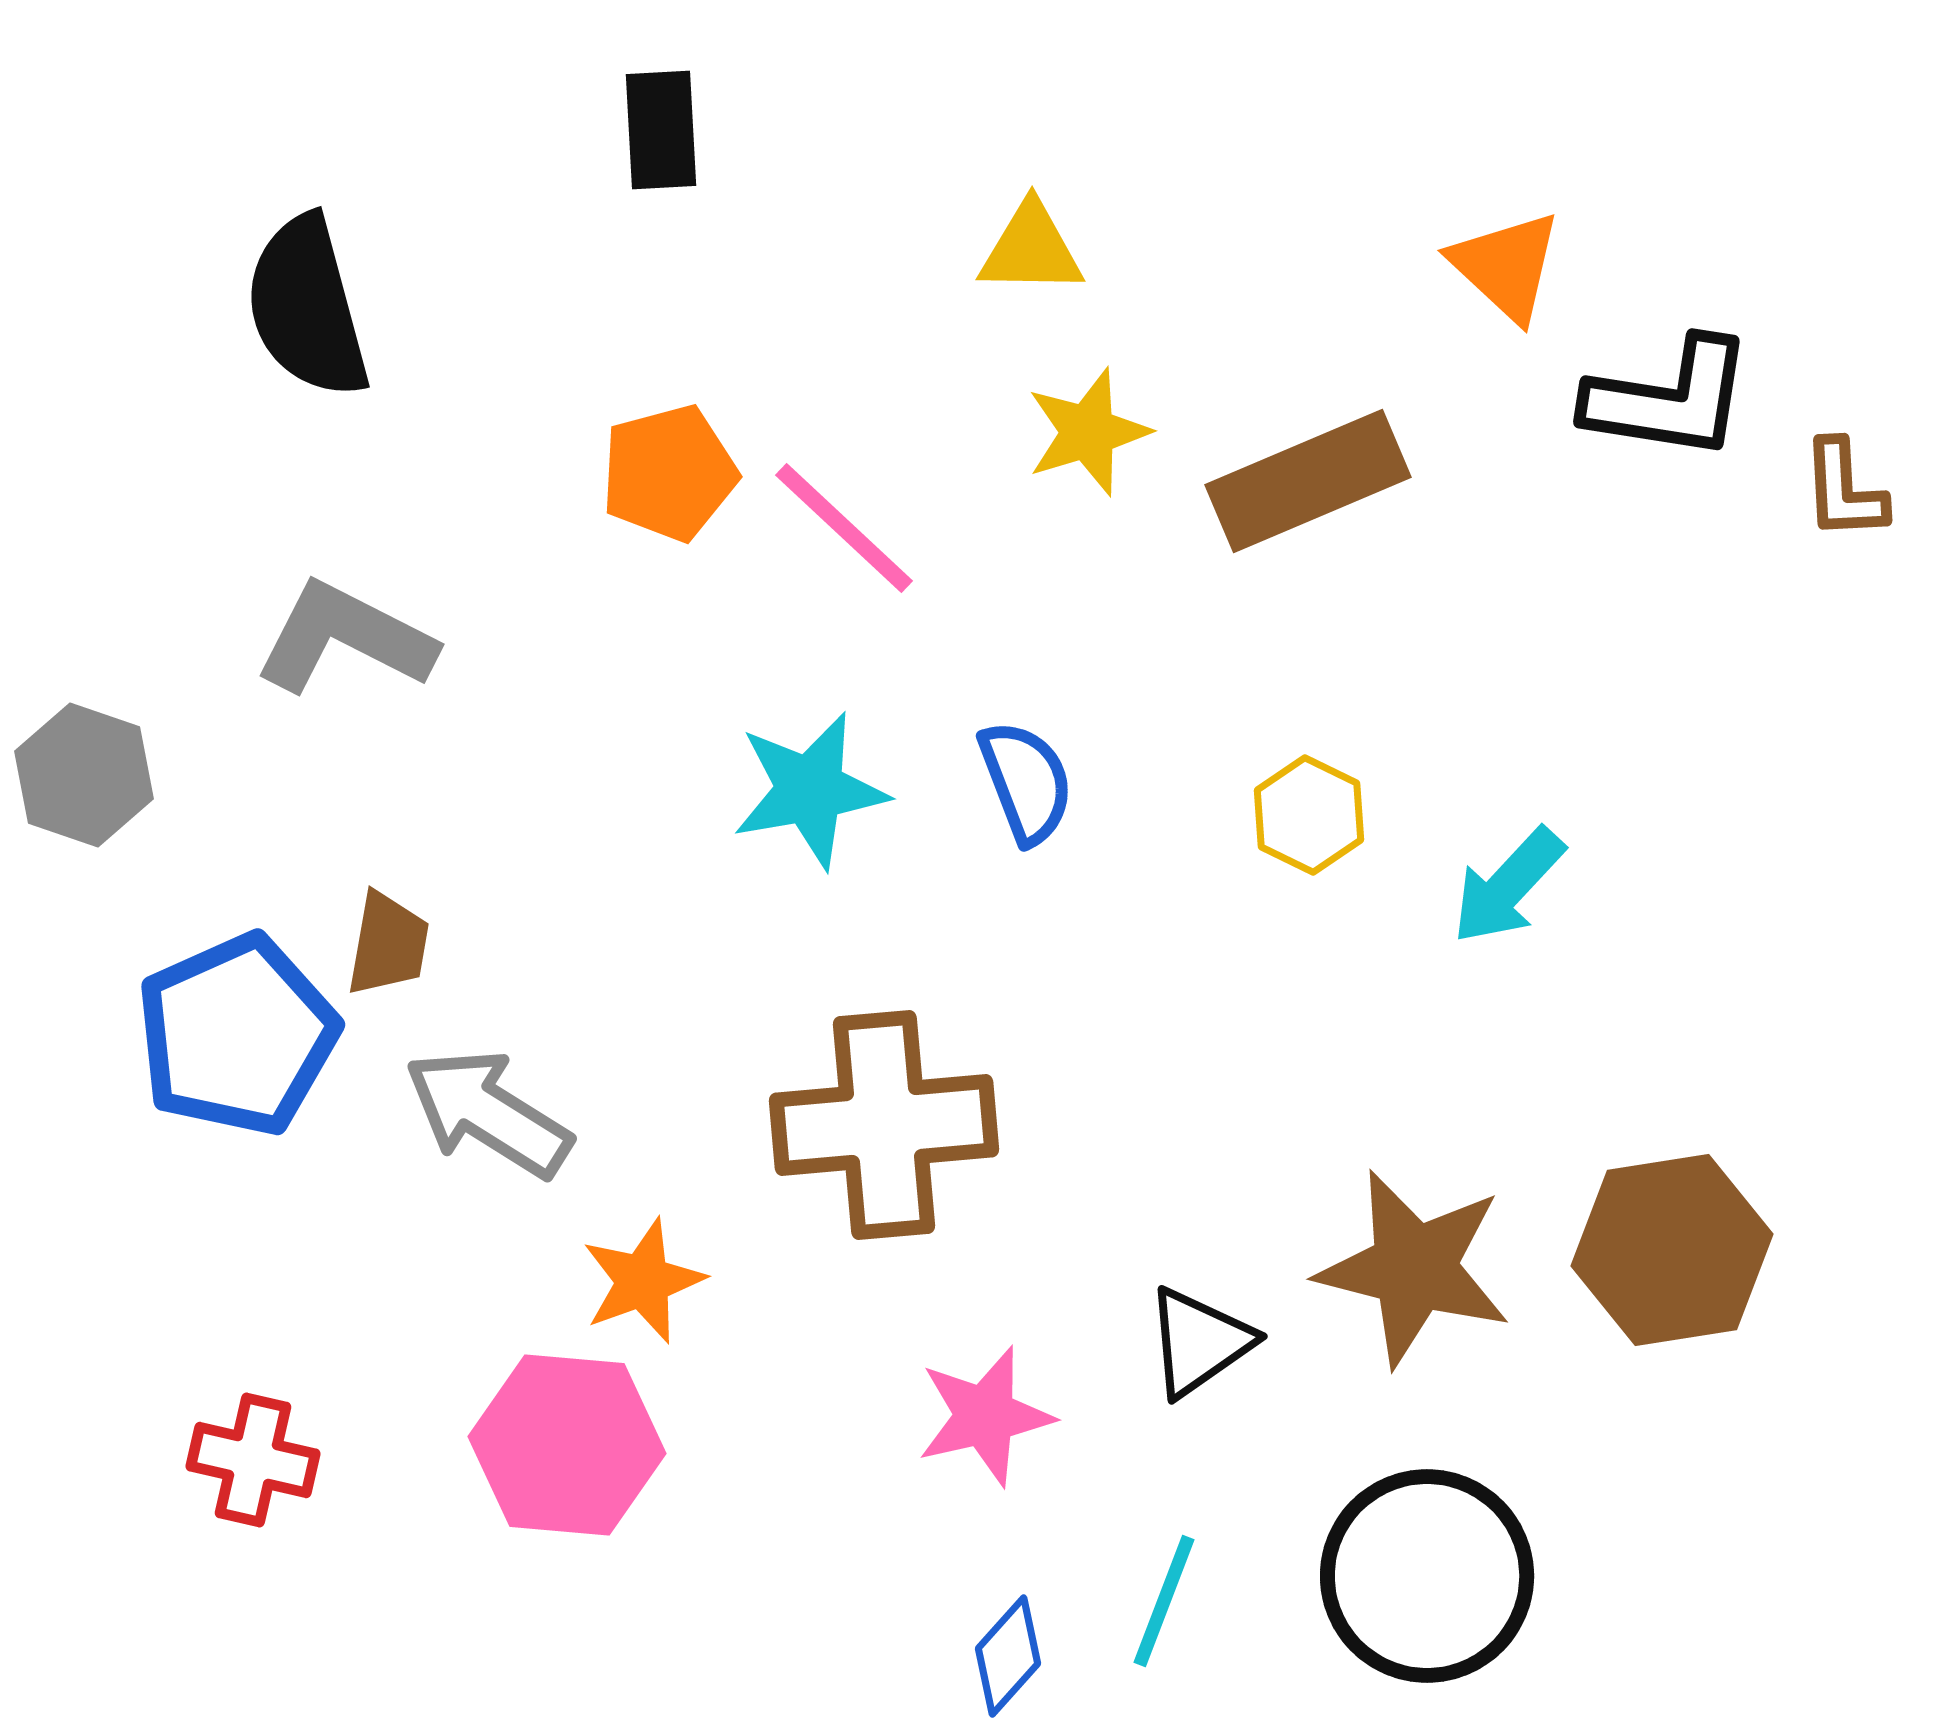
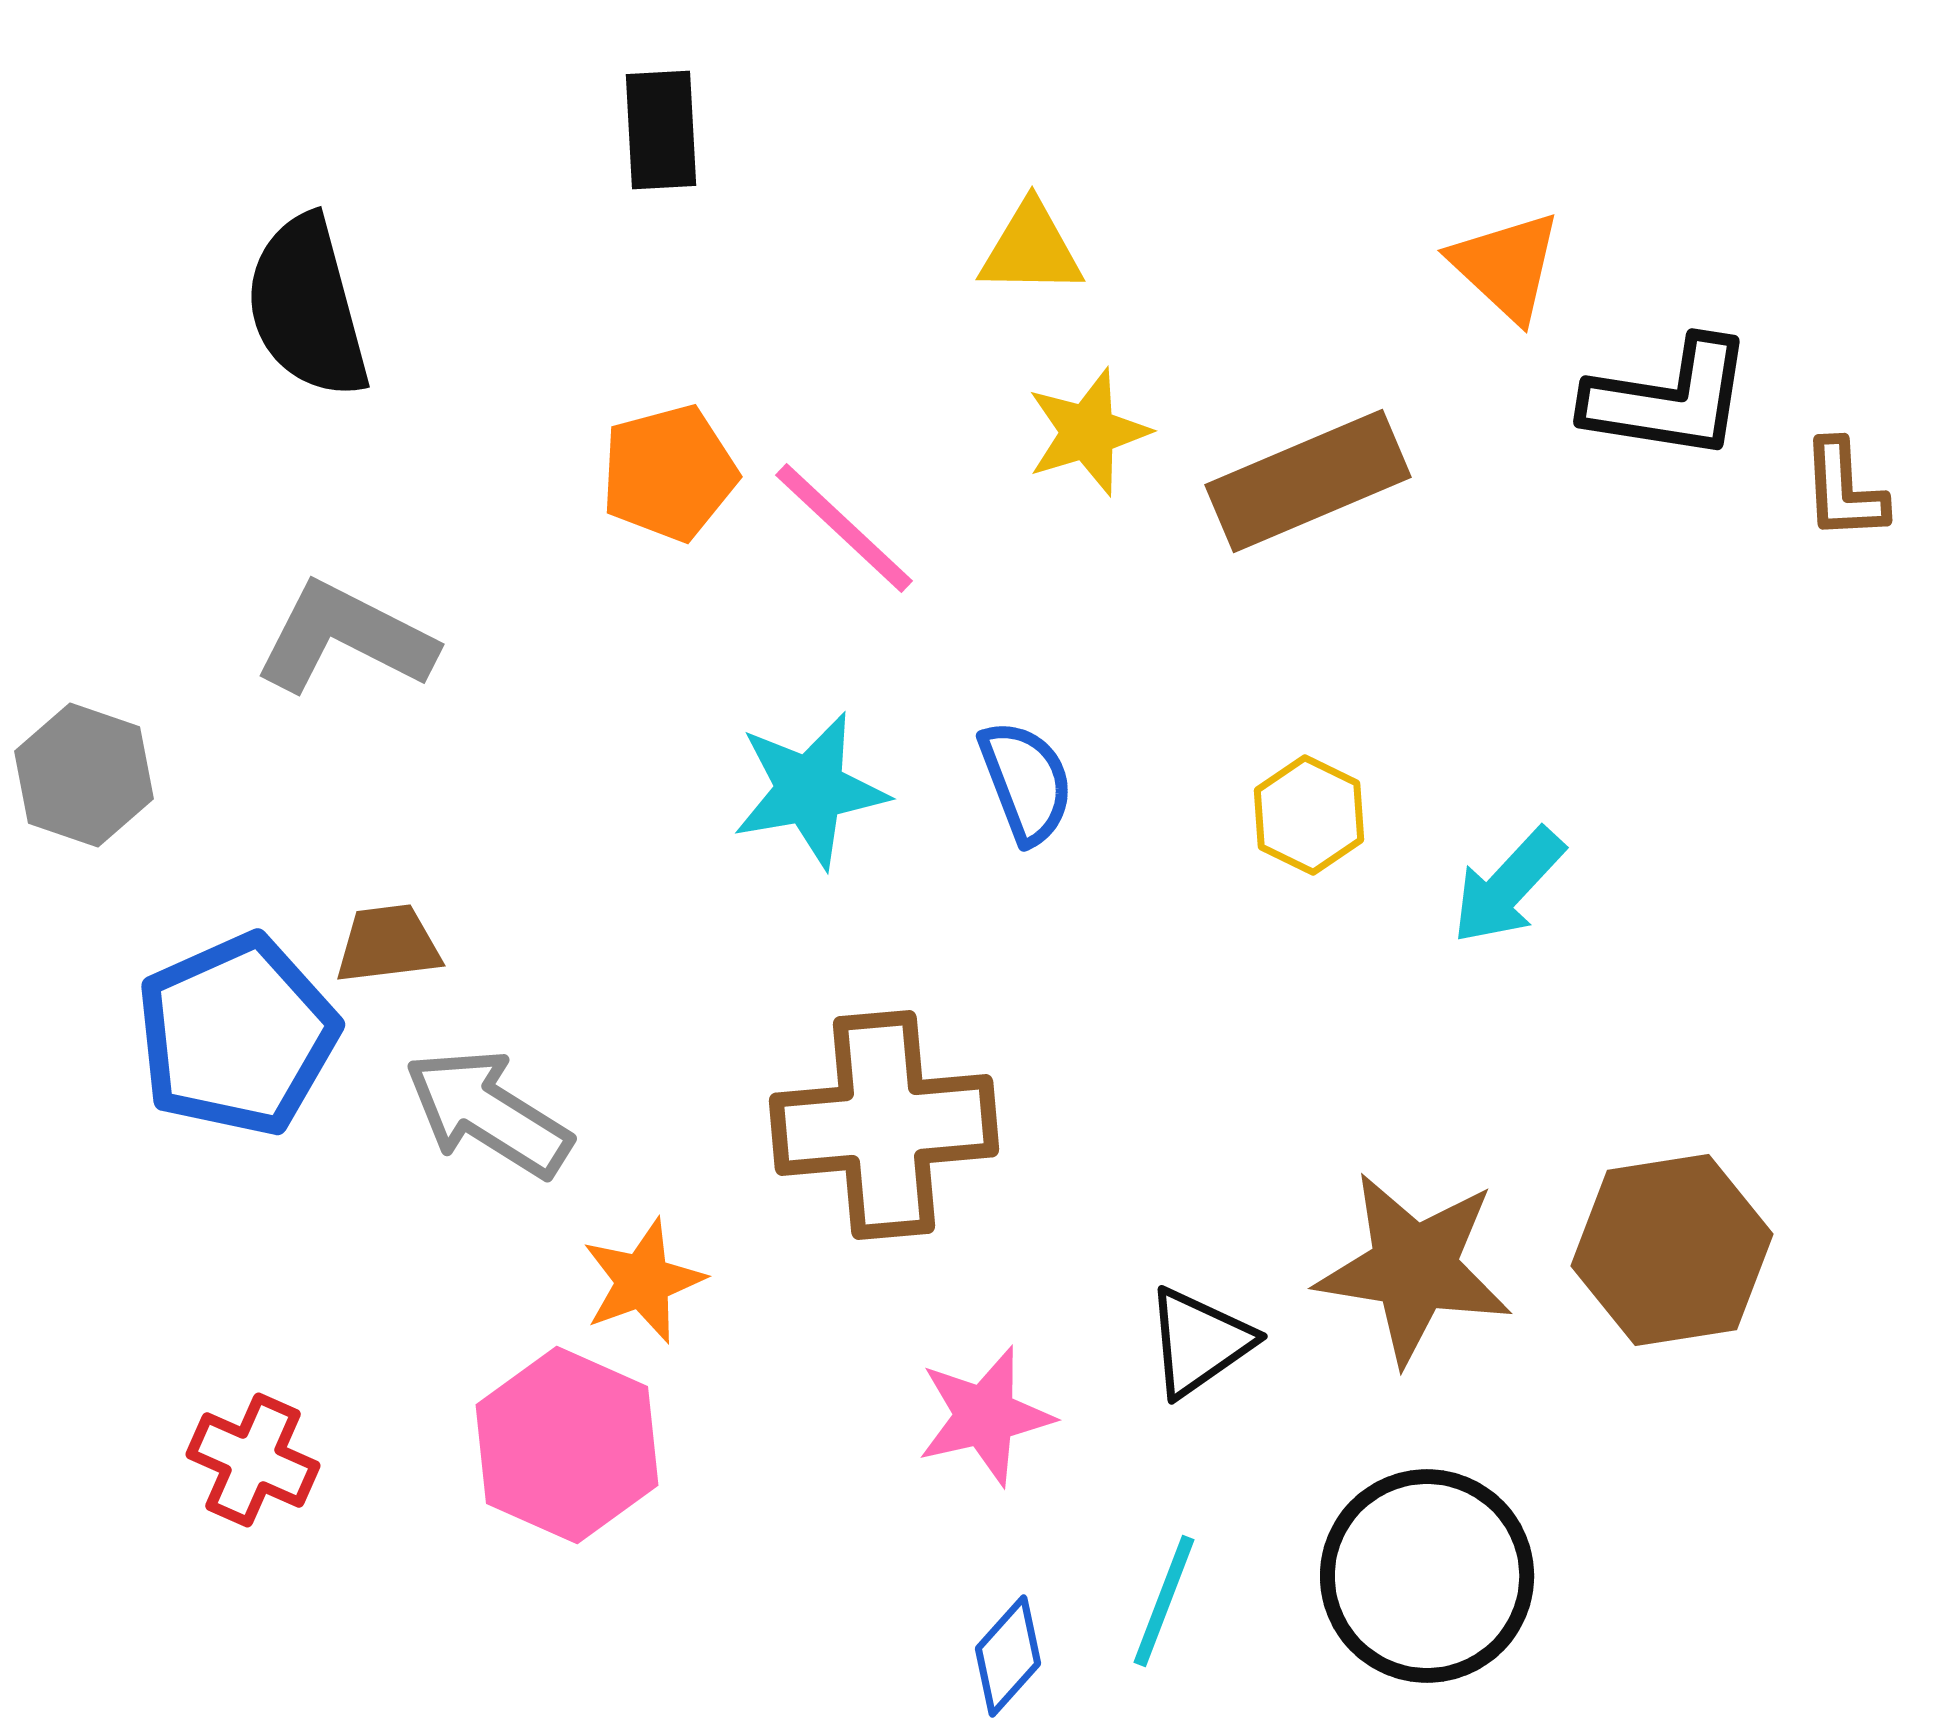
brown trapezoid: rotated 107 degrees counterclockwise
brown star: rotated 5 degrees counterclockwise
pink hexagon: rotated 19 degrees clockwise
red cross: rotated 11 degrees clockwise
